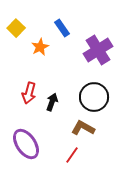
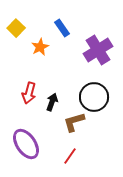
brown L-shape: moved 9 px left, 6 px up; rotated 45 degrees counterclockwise
red line: moved 2 px left, 1 px down
